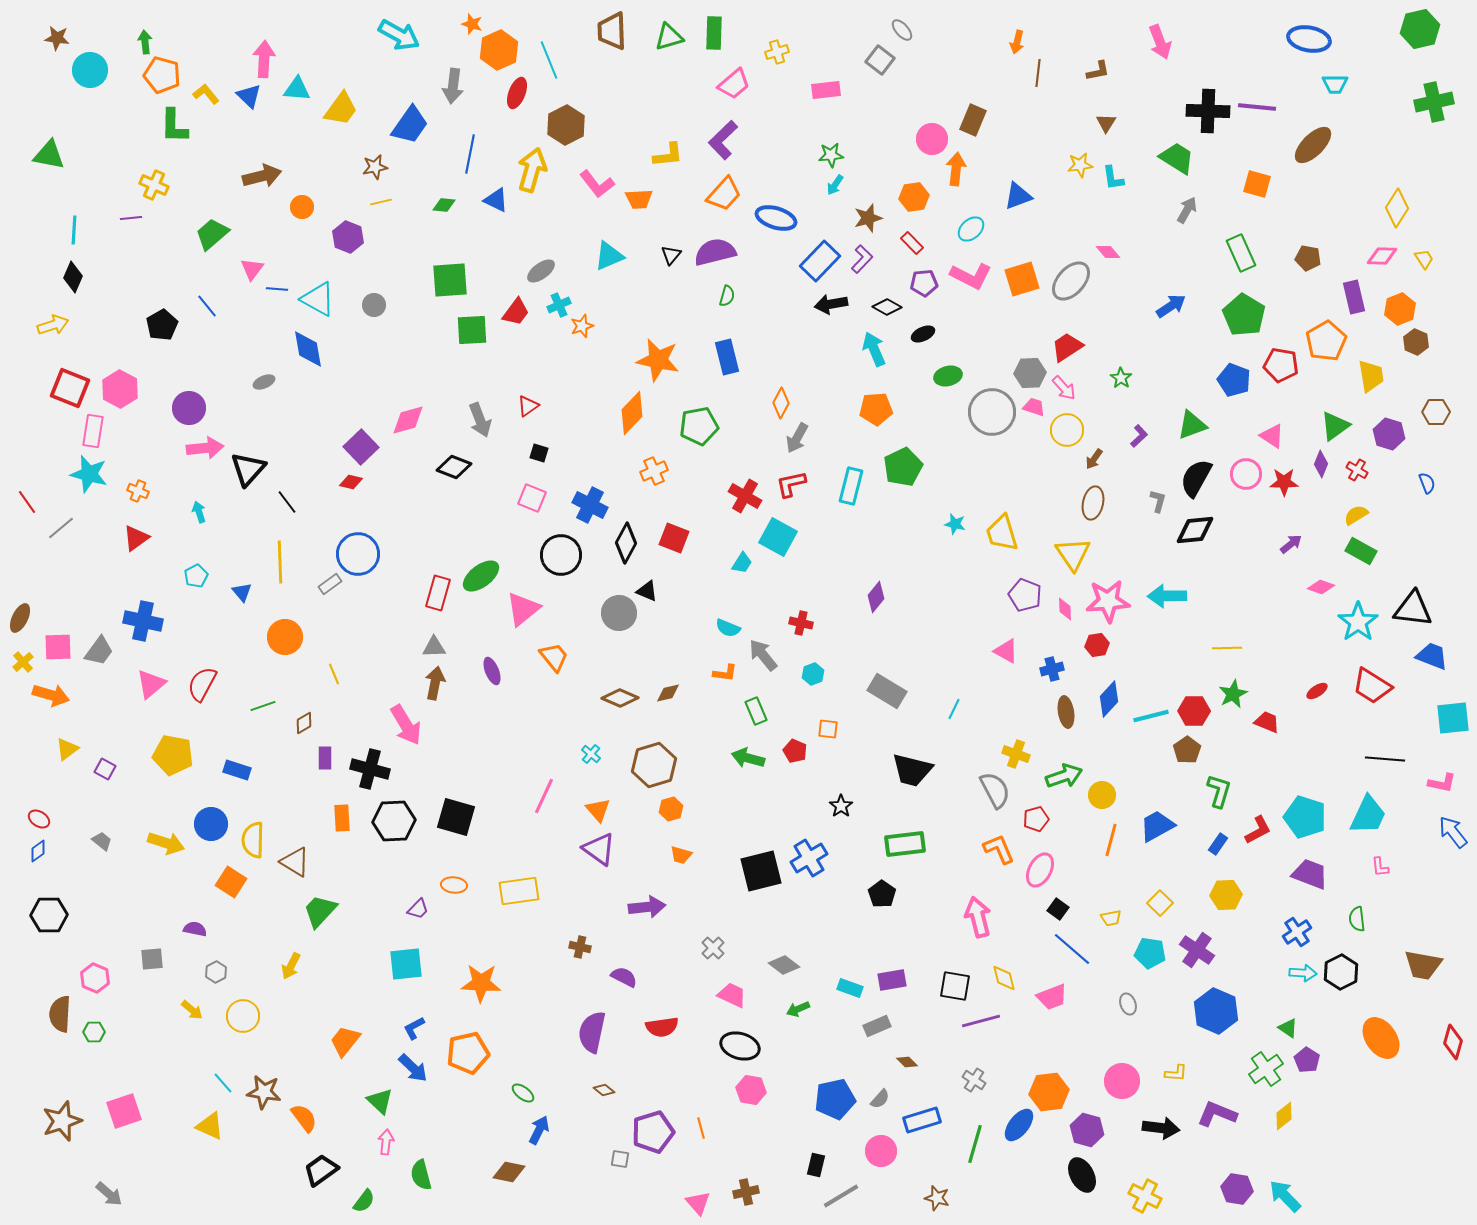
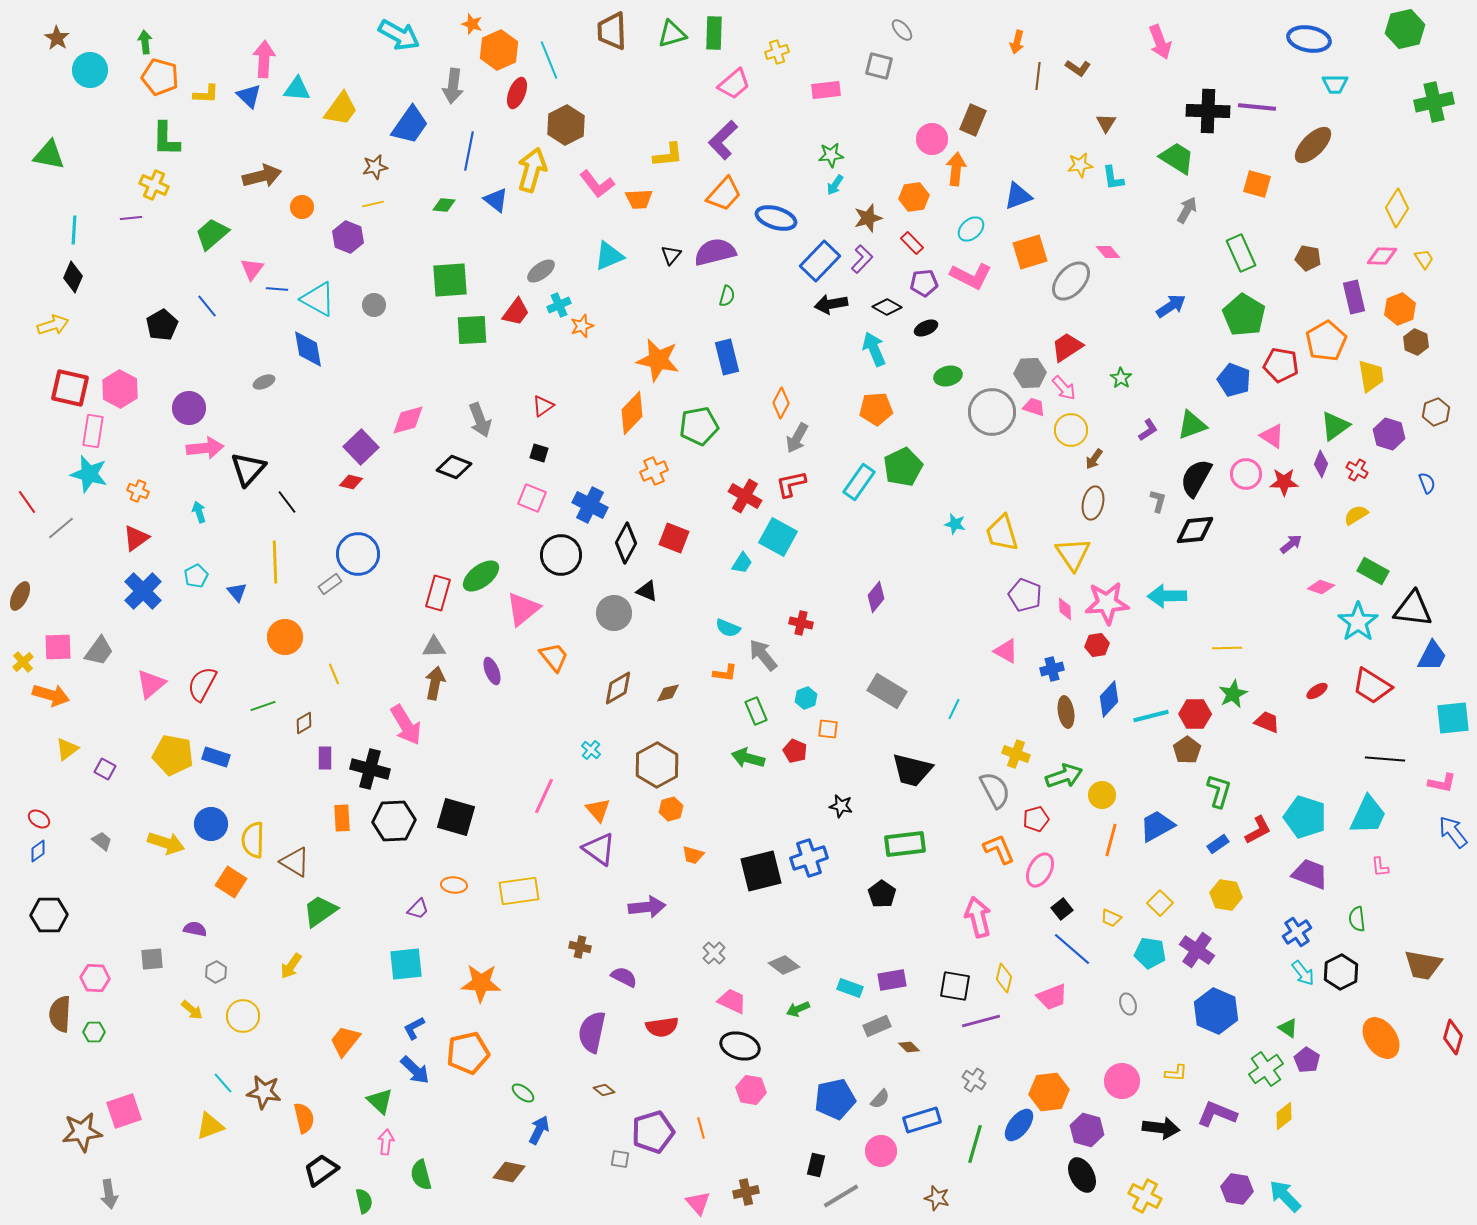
green hexagon at (1420, 29): moved 15 px left
green triangle at (669, 37): moved 3 px right, 3 px up
brown star at (57, 38): rotated 25 degrees clockwise
gray square at (880, 60): moved 1 px left, 6 px down; rotated 24 degrees counterclockwise
brown L-shape at (1098, 71): moved 20 px left, 3 px up; rotated 45 degrees clockwise
brown line at (1038, 73): moved 3 px down
orange pentagon at (162, 75): moved 2 px left, 2 px down
yellow L-shape at (206, 94): rotated 132 degrees clockwise
green L-shape at (174, 126): moved 8 px left, 13 px down
blue line at (470, 154): moved 1 px left, 3 px up
blue triangle at (496, 200): rotated 12 degrees clockwise
yellow line at (381, 202): moved 8 px left, 2 px down
orange square at (1022, 279): moved 8 px right, 27 px up
black ellipse at (923, 334): moved 3 px right, 6 px up
red square at (70, 388): rotated 9 degrees counterclockwise
red triangle at (528, 406): moved 15 px right
brown hexagon at (1436, 412): rotated 20 degrees counterclockwise
yellow circle at (1067, 430): moved 4 px right
purple L-shape at (1139, 436): moved 9 px right, 6 px up; rotated 10 degrees clockwise
cyan rectangle at (851, 486): moved 8 px right, 4 px up; rotated 21 degrees clockwise
green rectangle at (1361, 551): moved 12 px right, 20 px down
yellow line at (280, 562): moved 5 px left
blue triangle at (242, 592): moved 5 px left
pink star at (1108, 601): moved 1 px left, 2 px down
gray circle at (619, 613): moved 5 px left
brown ellipse at (20, 618): moved 22 px up
blue cross at (143, 621): moved 30 px up; rotated 33 degrees clockwise
blue trapezoid at (1432, 656): rotated 96 degrees clockwise
cyan hexagon at (813, 674): moved 7 px left, 24 px down
brown diamond at (620, 698): moved 2 px left, 10 px up; rotated 54 degrees counterclockwise
red hexagon at (1194, 711): moved 1 px right, 3 px down
cyan cross at (591, 754): moved 4 px up
brown hexagon at (654, 765): moved 3 px right; rotated 12 degrees counterclockwise
blue rectangle at (237, 770): moved 21 px left, 13 px up
black star at (841, 806): rotated 25 degrees counterclockwise
blue rectangle at (1218, 844): rotated 20 degrees clockwise
orange trapezoid at (681, 855): moved 12 px right
blue cross at (809, 858): rotated 12 degrees clockwise
yellow hexagon at (1226, 895): rotated 12 degrees clockwise
black square at (1058, 909): moved 4 px right; rotated 15 degrees clockwise
green trapezoid at (320, 911): rotated 12 degrees clockwise
yellow trapezoid at (1111, 918): rotated 35 degrees clockwise
gray cross at (713, 948): moved 1 px right, 5 px down
yellow arrow at (291, 966): rotated 8 degrees clockwise
cyan arrow at (1303, 973): rotated 48 degrees clockwise
pink hexagon at (95, 978): rotated 20 degrees counterclockwise
yellow diamond at (1004, 978): rotated 28 degrees clockwise
pink trapezoid at (732, 995): moved 6 px down
red diamond at (1453, 1042): moved 5 px up
brown diamond at (907, 1062): moved 2 px right, 15 px up
blue arrow at (413, 1068): moved 2 px right, 2 px down
orange semicircle at (304, 1118): rotated 24 degrees clockwise
brown star at (62, 1121): moved 20 px right, 11 px down; rotated 12 degrees clockwise
yellow triangle at (210, 1126): rotated 44 degrees counterclockwise
gray arrow at (109, 1194): rotated 40 degrees clockwise
green semicircle at (364, 1201): rotated 50 degrees counterclockwise
